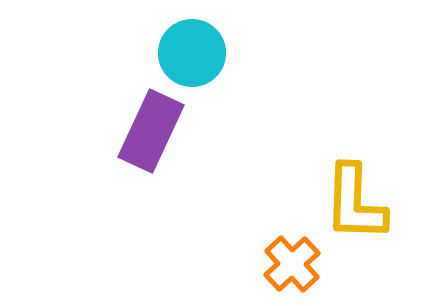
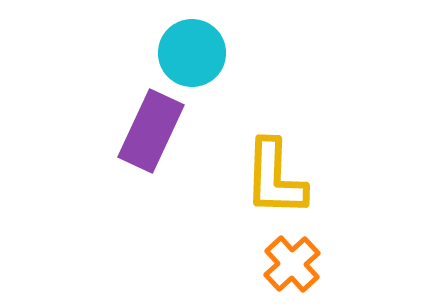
yellow L-shape: moved 80 px left, 25 px up
